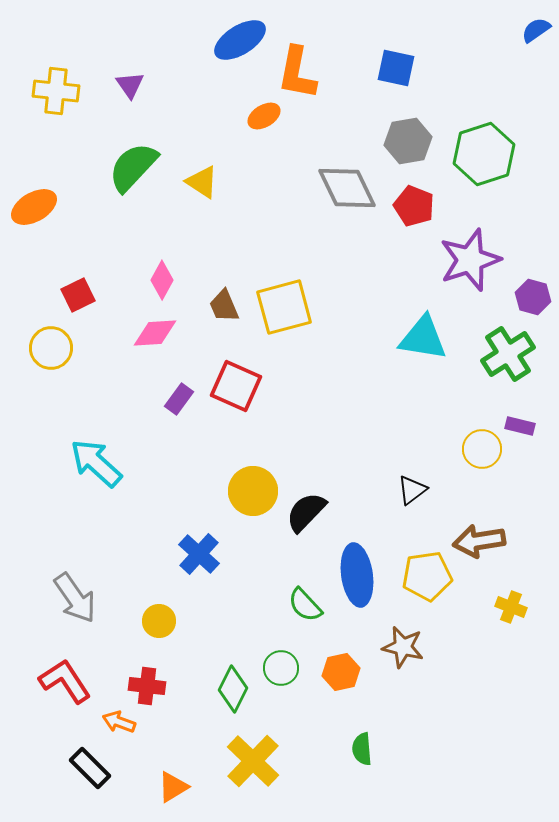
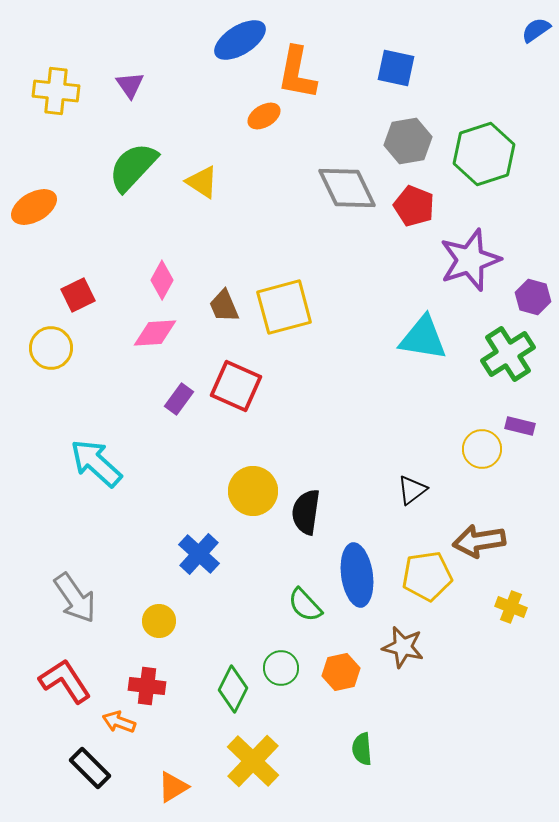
black semicircle at (306, 512): rotated 36 degrees counterclockwise
